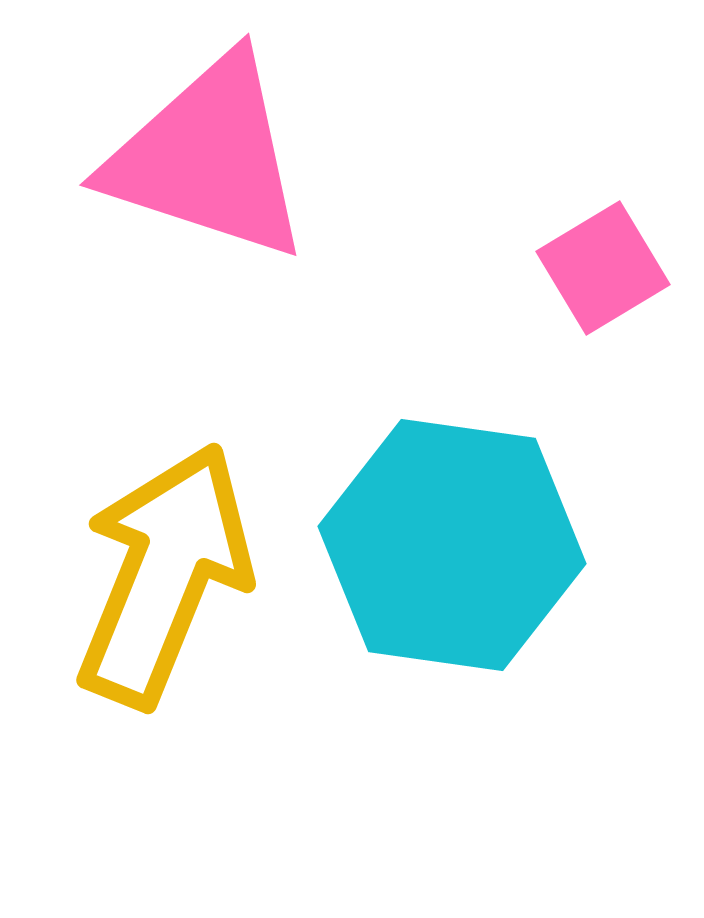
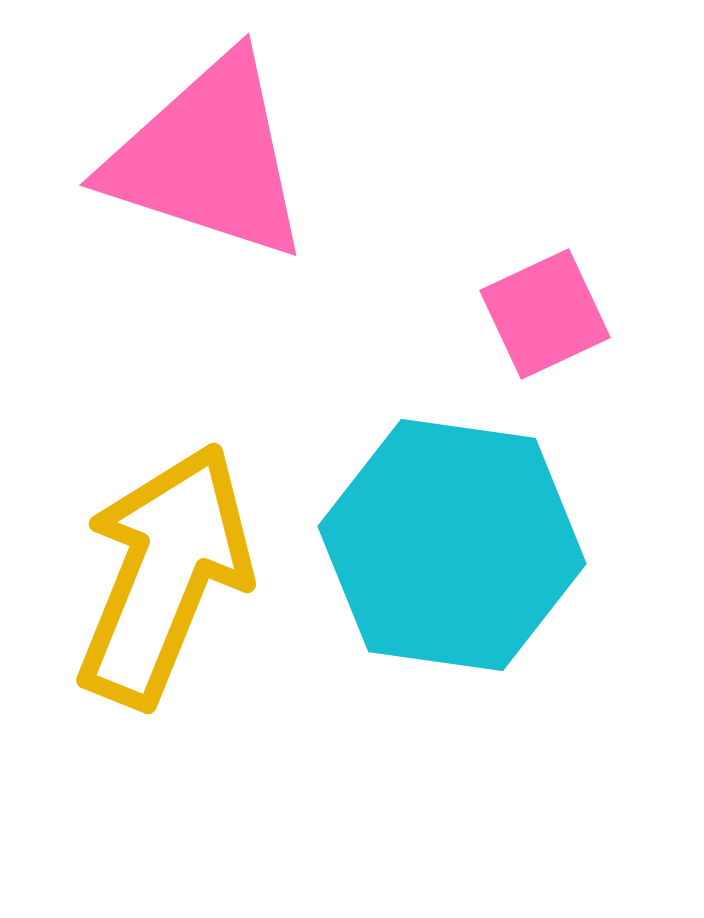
pink square: moved 58 px left, 46 px down; rotated 6 degrees clockwise
